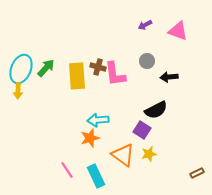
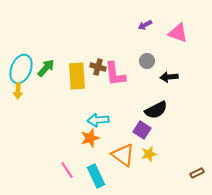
pink triangle: moved 2 px down
